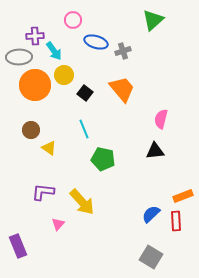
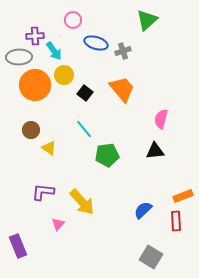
green triangle: moved 6 px left
blue ellipse: moved 1 px down
cyan line: rotated 18 degrees counterclockwise
green pentagon: moved 4 px right, 4 px up; rotated 20 degrees counterclockwise
blue semicircle: moved 8 px left, 4 px up
